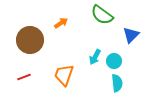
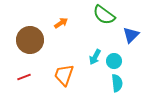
green semicircle: moved 2 px right
